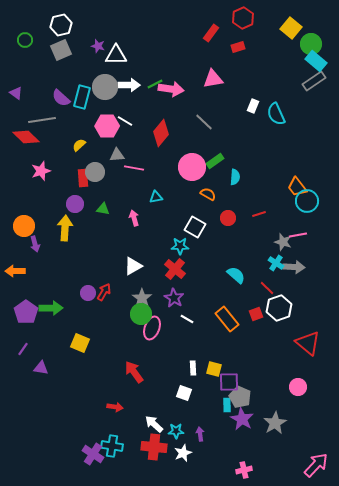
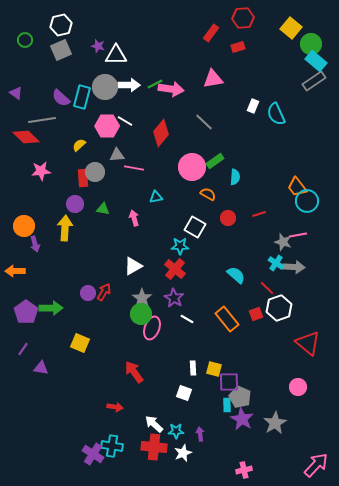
red hexagon at (243, 18): rotated 20 degrees clockwise
pink star at (41, 171): rotated 12 degrees clockwise
